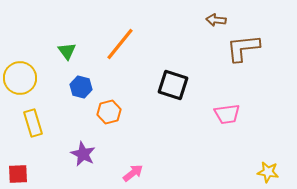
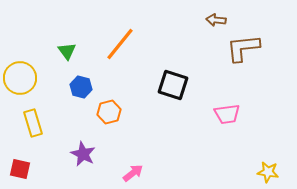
red square: moved 2 px right, 5 px up; rotated 15 degrees clockwise
